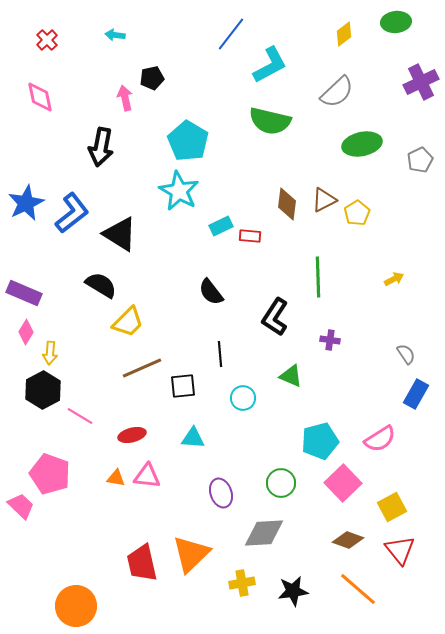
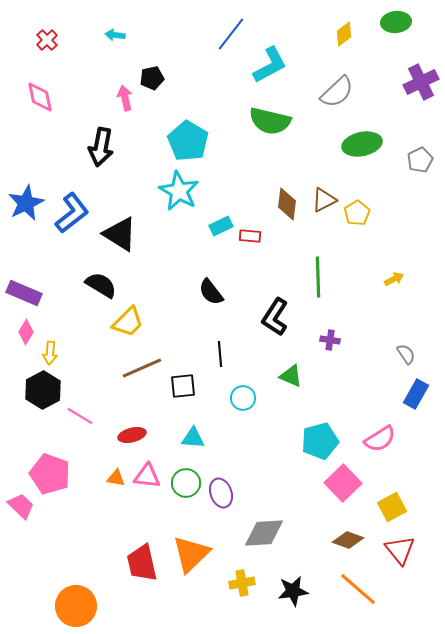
green circle at (281, 483): moved 95 px left
